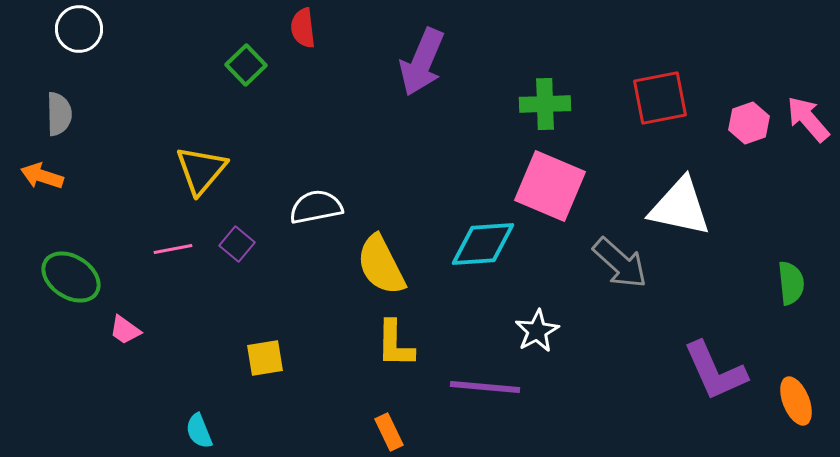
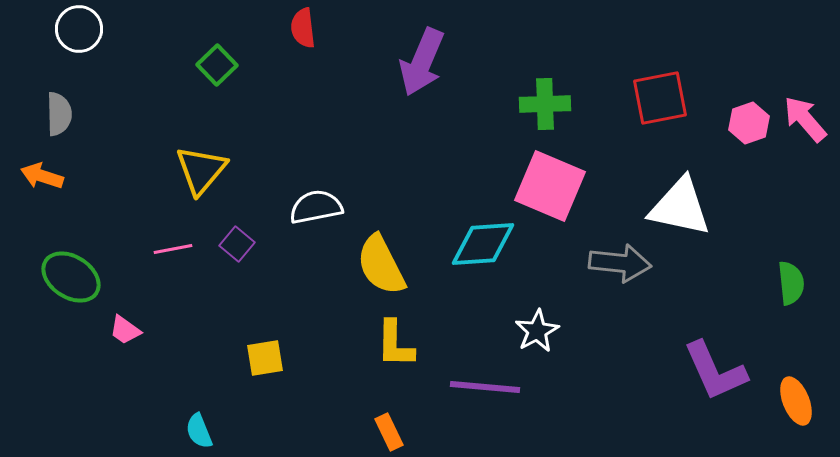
green square: moved 29 px left
pink arrow: moved 3 px left
gray arrow: rotated 36 degrees counterclockwise
